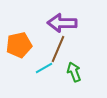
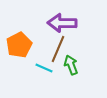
orange pentagon: rotated 15 degrees counterclockwise
cyan line: rotated 54 degrees clockwise
green arrow: moved 3 px left, 7 px up
